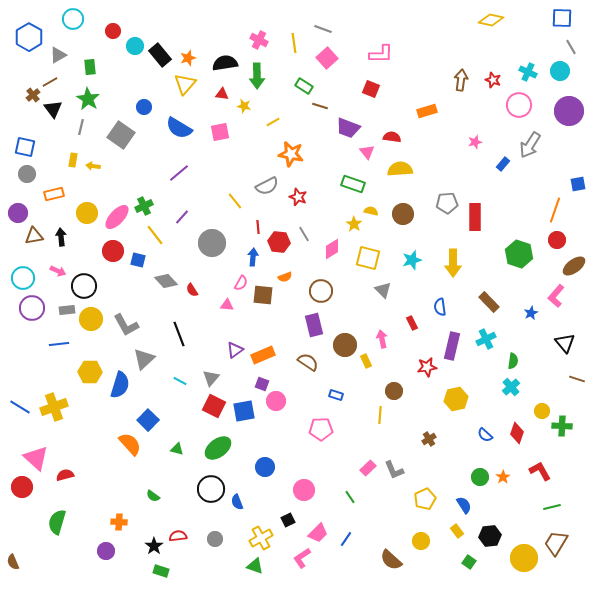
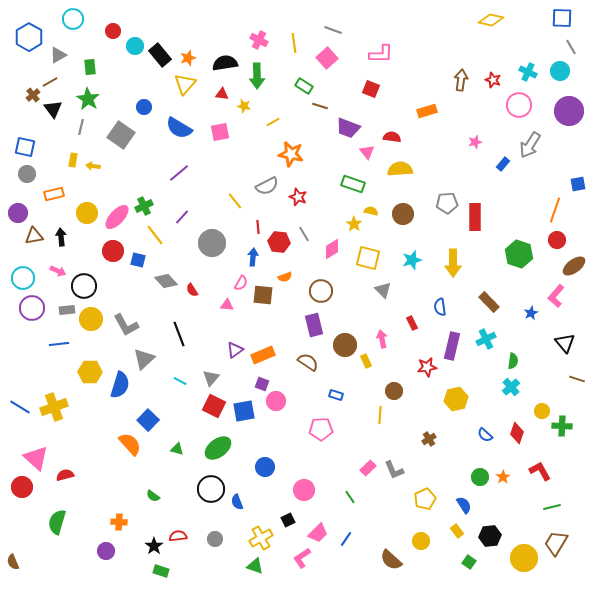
gray line at (323, 29): moved 10 px right, 1 px down
